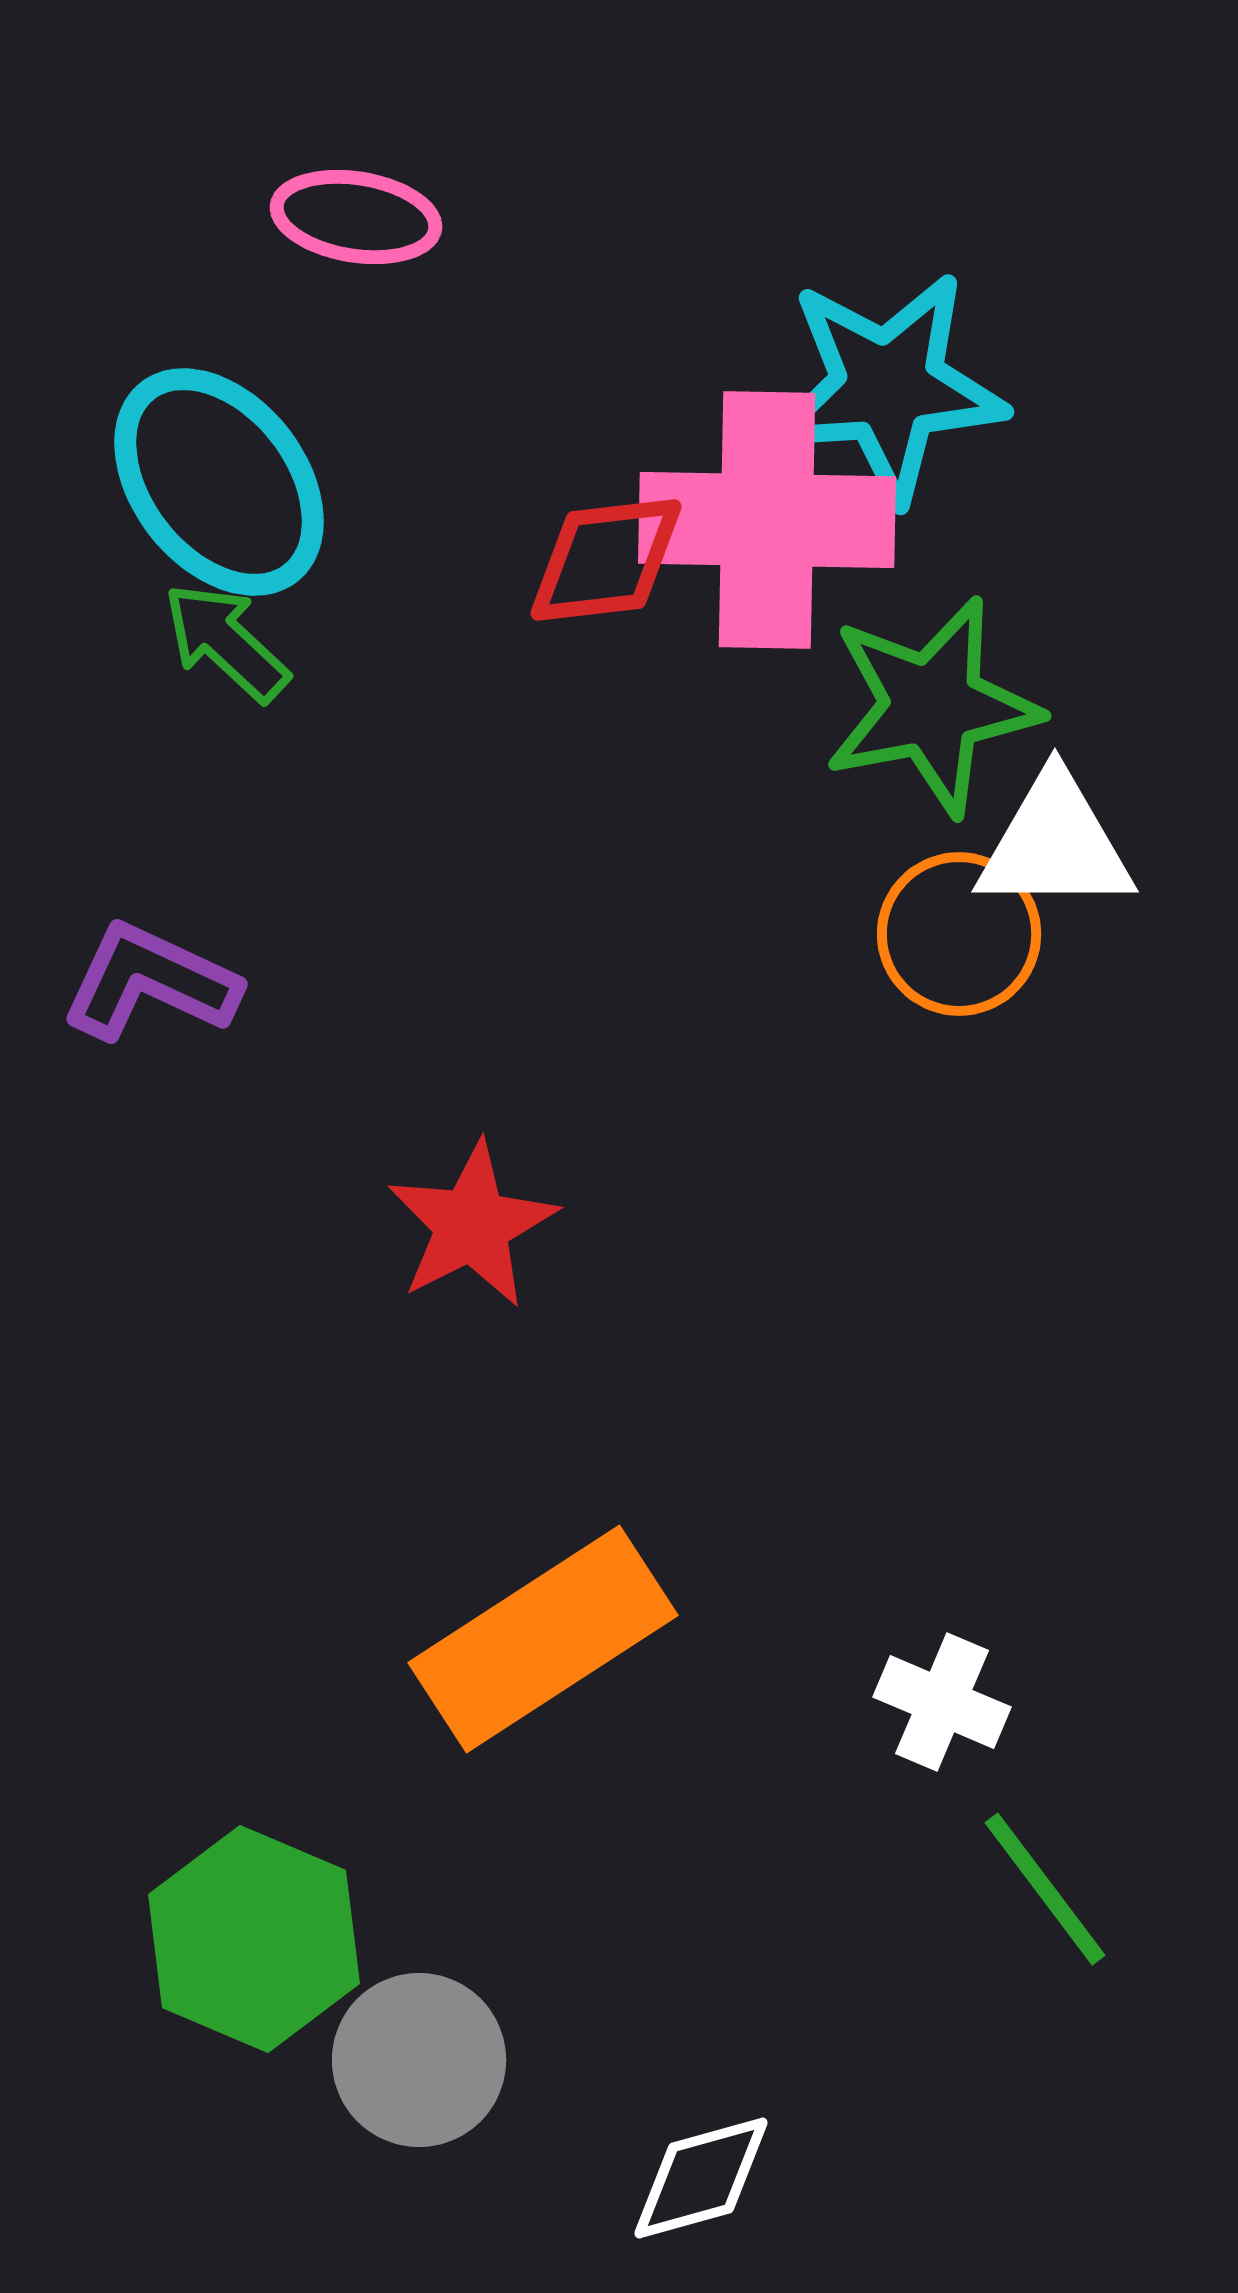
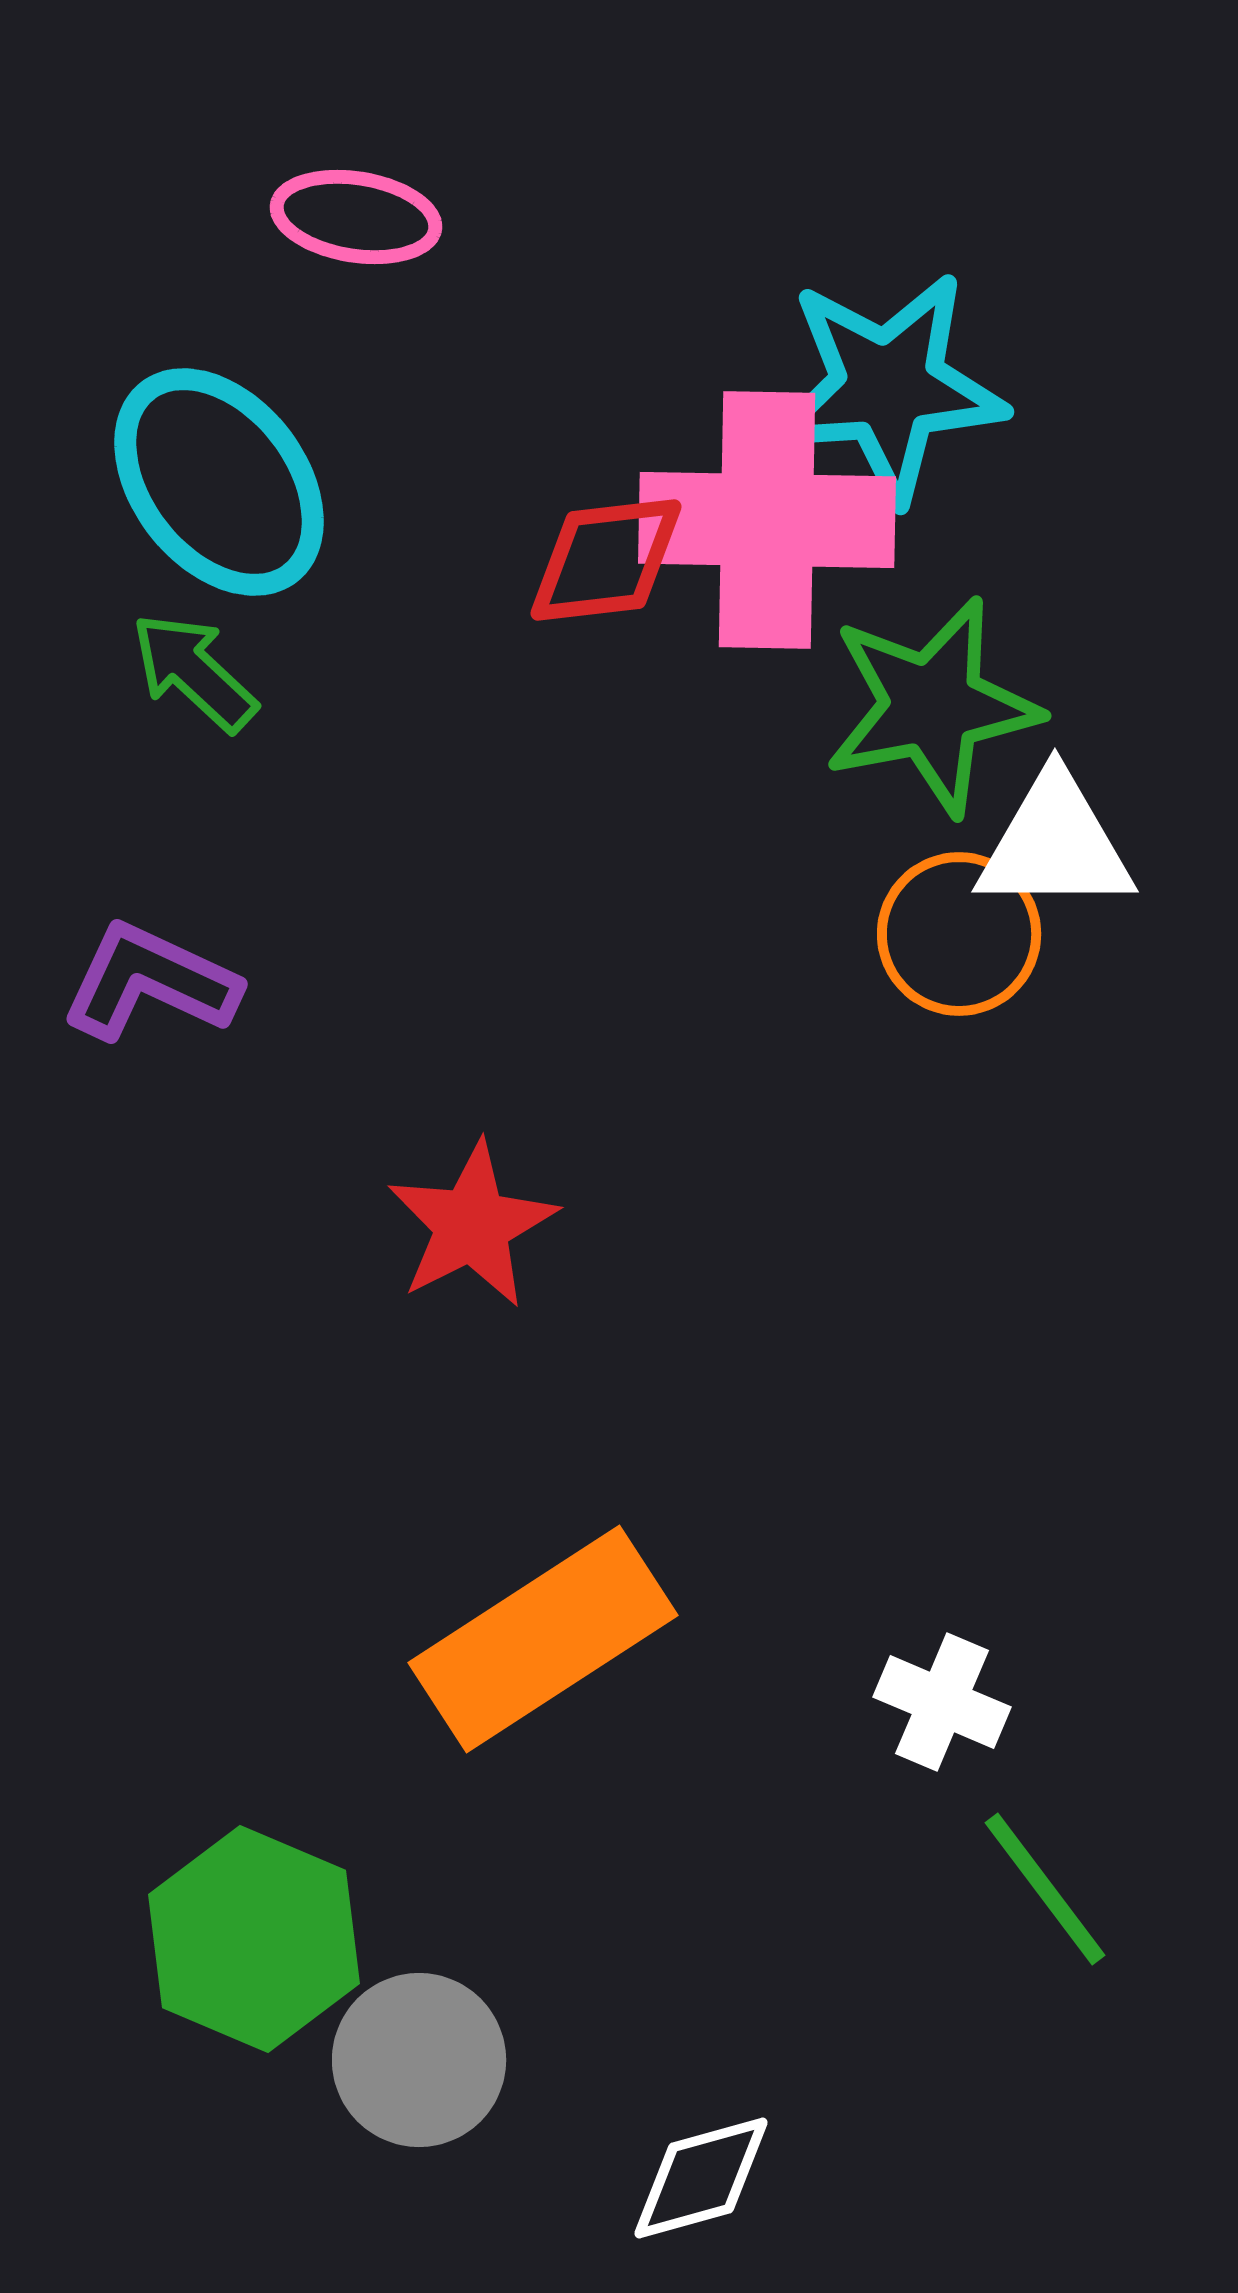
green arrow: moved 32 px left, 30 px down
